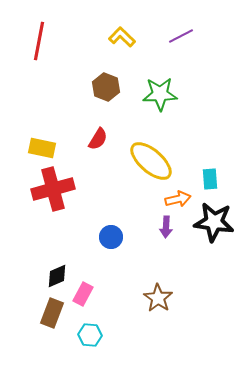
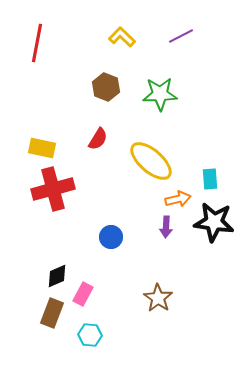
red line: moved 2 px left, 2 px down
